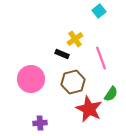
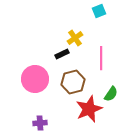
cyan square: rotated 16 degrees clockwise
yellow cross: moved 1 px up
black rectangle: rotated 48 degrees counterclockwise
pink line: rotated 20 degrees clockwise
pink circle: moved 4 px right
red star: rotated 24 degrees clockwise
